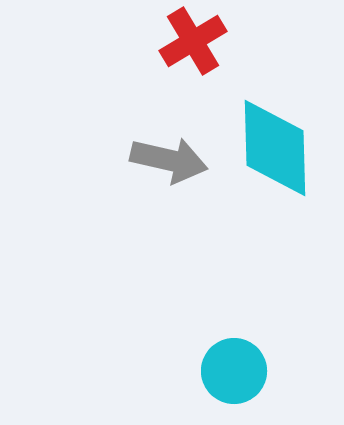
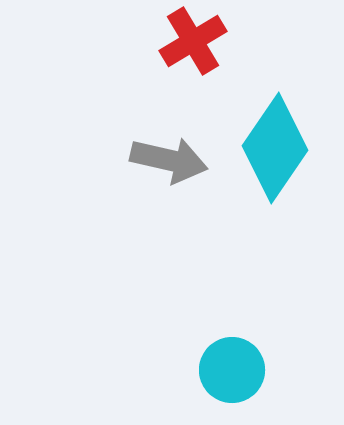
cyan diamond: rotated 36 degrees clockwise
cyan circle: moved 2 px left, 1 px up
